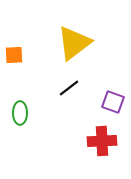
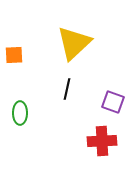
yellow triangle: rotated 6 degrees counterclockwise
black line: moved 2 px left, 1 px down; rotated 40 degrees counterclockwise
